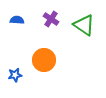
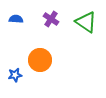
blue semicircle: moved 1 px left, 1 px up
green triangle: moved 2 px right, 3 px up
orange circle: moved 4 px left
